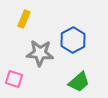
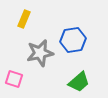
blue hexagon: rotated 20 degrees clockwise
gray star: rotated 16 degrees counterclockwise
